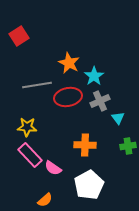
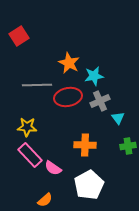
cyan star: rotated 24 degrees clockwise
gray line: rotated 8 degrees clockwise
